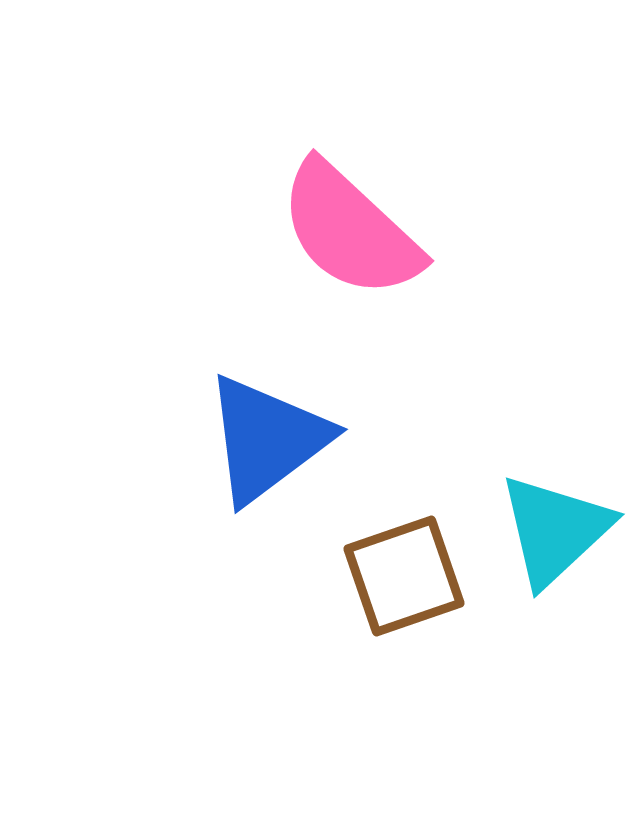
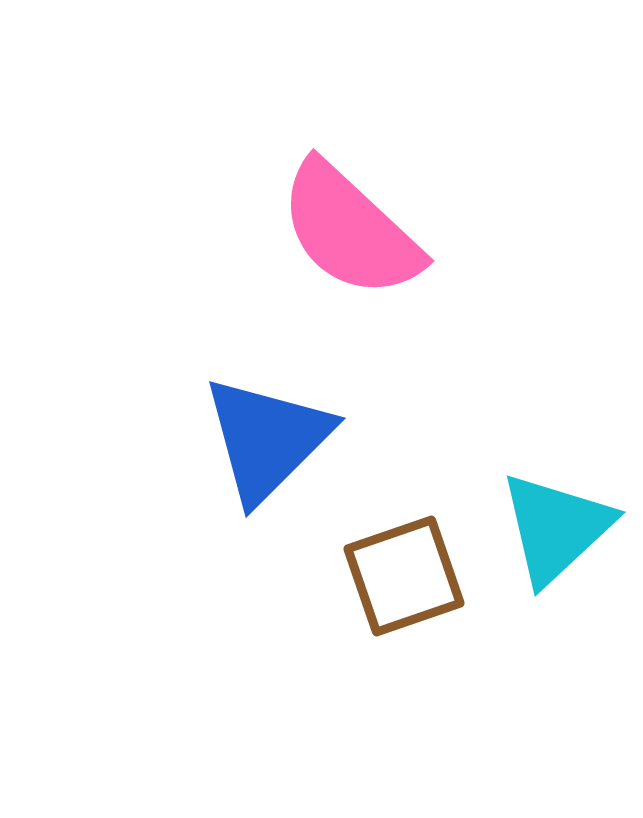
blue triangle: rotated 8 degrees counterclockwise
cyan triangle: moved 1 px right, 2 px up
